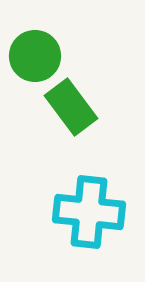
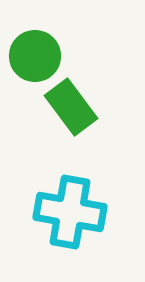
cyan cross: moved 19 px left; rotated 4 degrees clockwise
